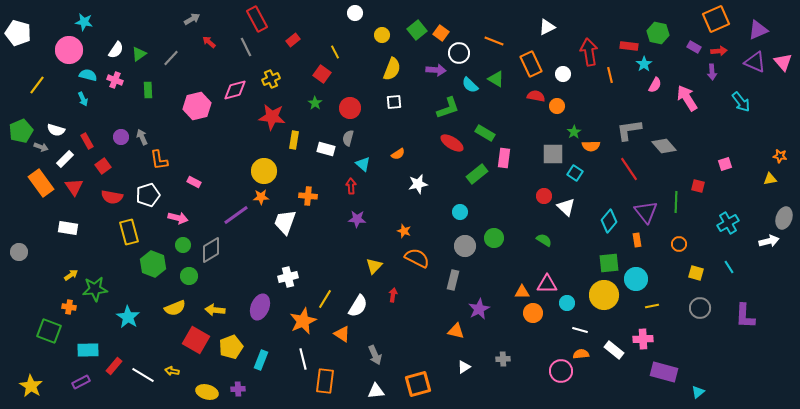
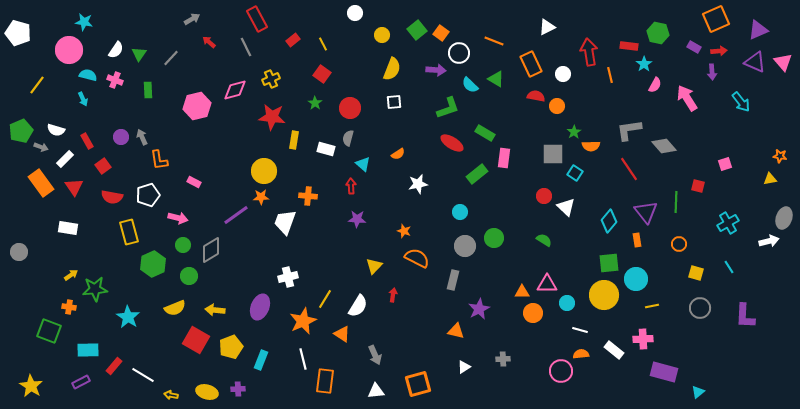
yellow line at (335, 52): moved 12 px left, 8 px up
green triangle at (139, 54): rotated 21 degrees counterclockwise
green hexagon at (153, 264): rotated 15 degrees clockwise
yellow arrow at (172, 371): moved 1 px left, 24 px down
